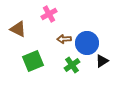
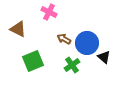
pink cross: moved 2 px up; rotated 35 degrees counterclockwise
brown arrow: rotated 32 degrees clockwise
black triangle: moved 2 px right, 4 px up; rotated 48 degrees counterclockwise
